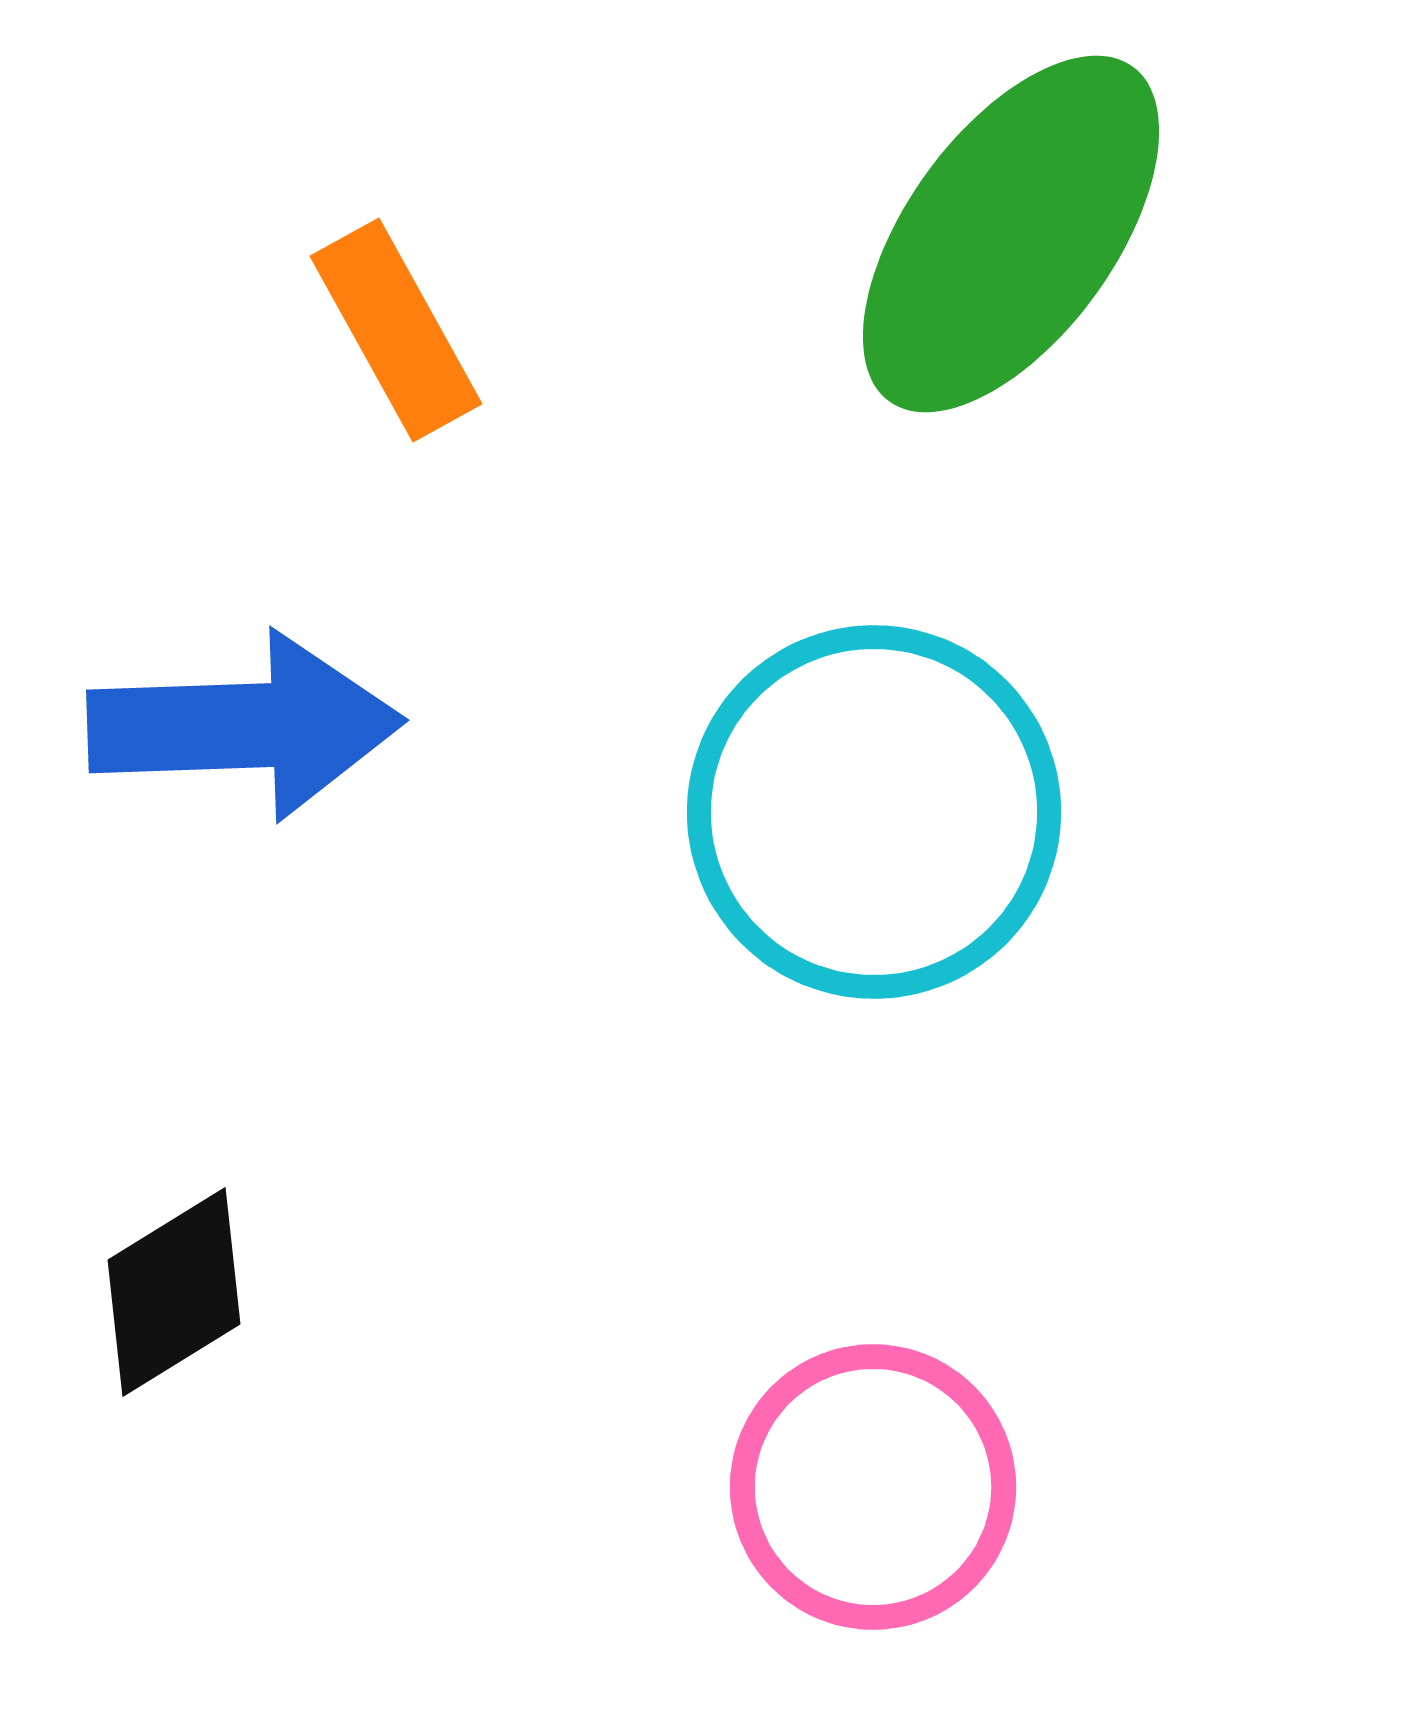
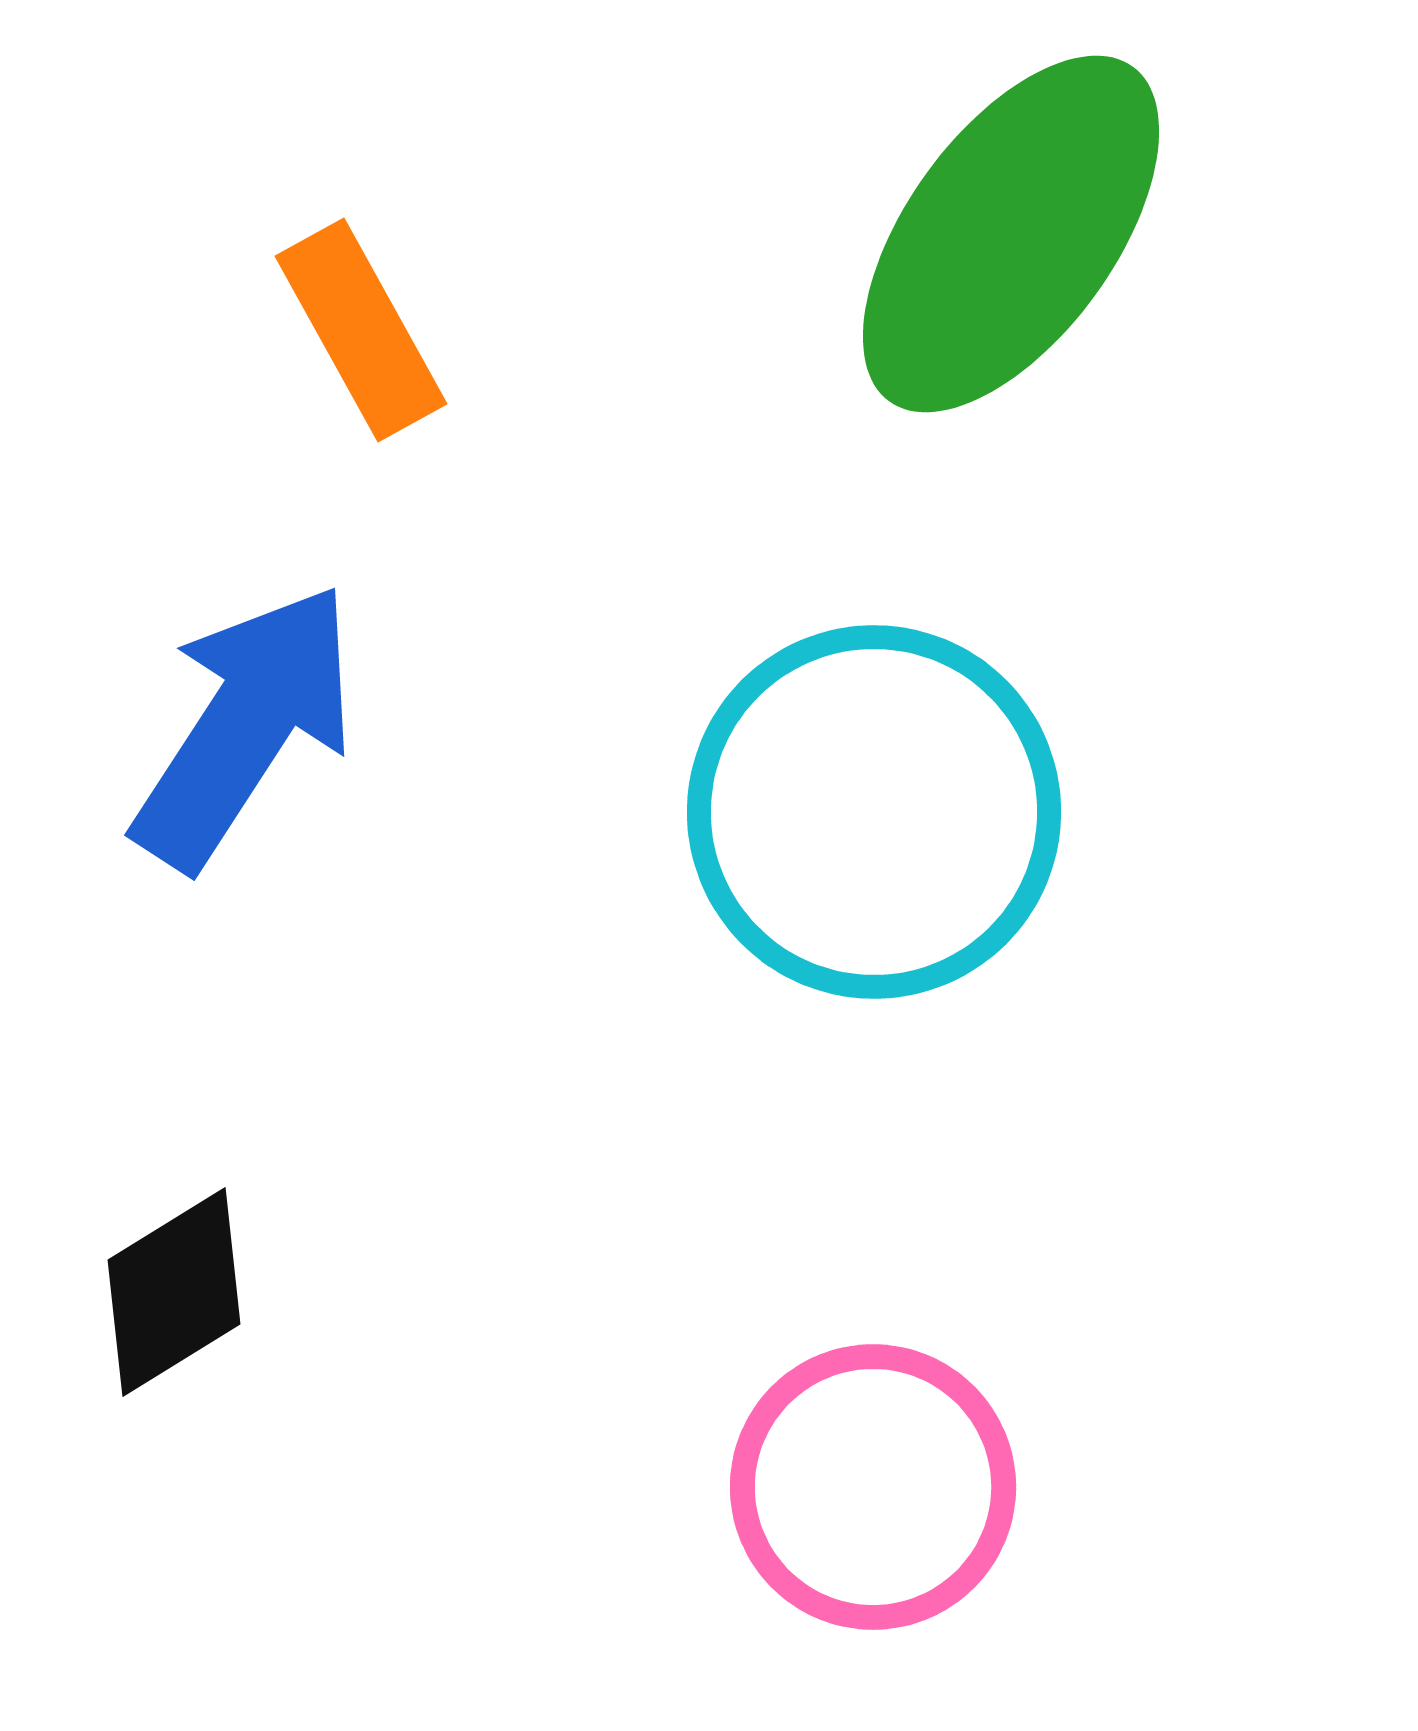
orange rectangle: moved 35 px left
blue arrow: rotated 55 degrees counterclockwise
